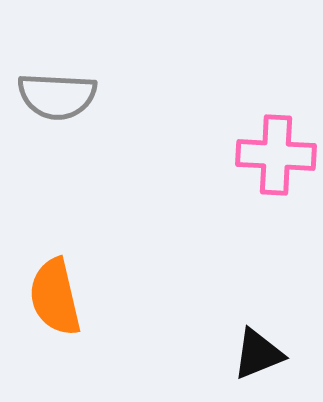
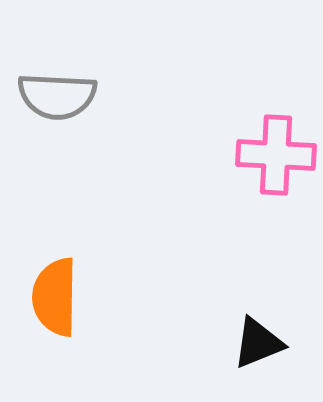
orange semicircle: rotated 14 degrees clockwise
black triangle: moved 11 px up
